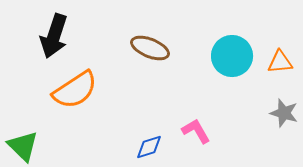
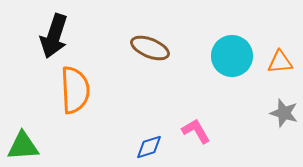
orange semicircle: rotated 60 degrees counterclockwise
green triangle: rotated 48 degrees counterclockwise
